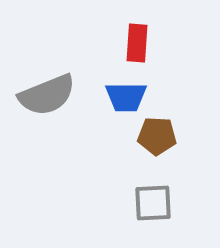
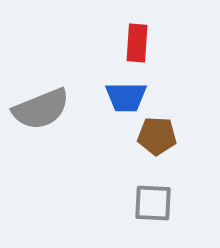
gray semicircle: moved 6 px left, 14 px down
gray square: rotated 6 degrees clockwise
